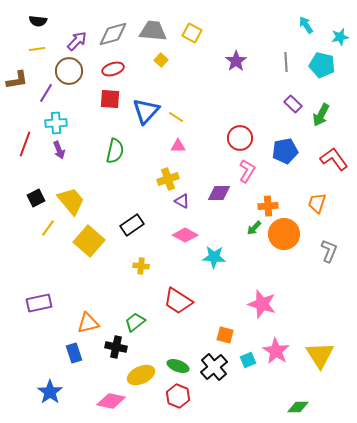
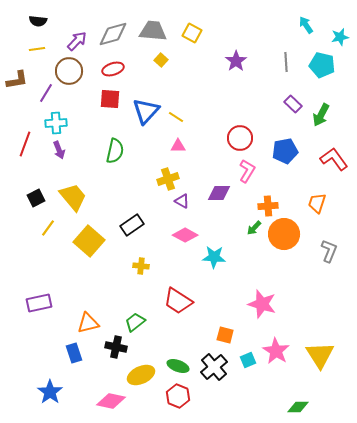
yellow trapezoid at (71, 201): moved 2 px right, 4 px up
